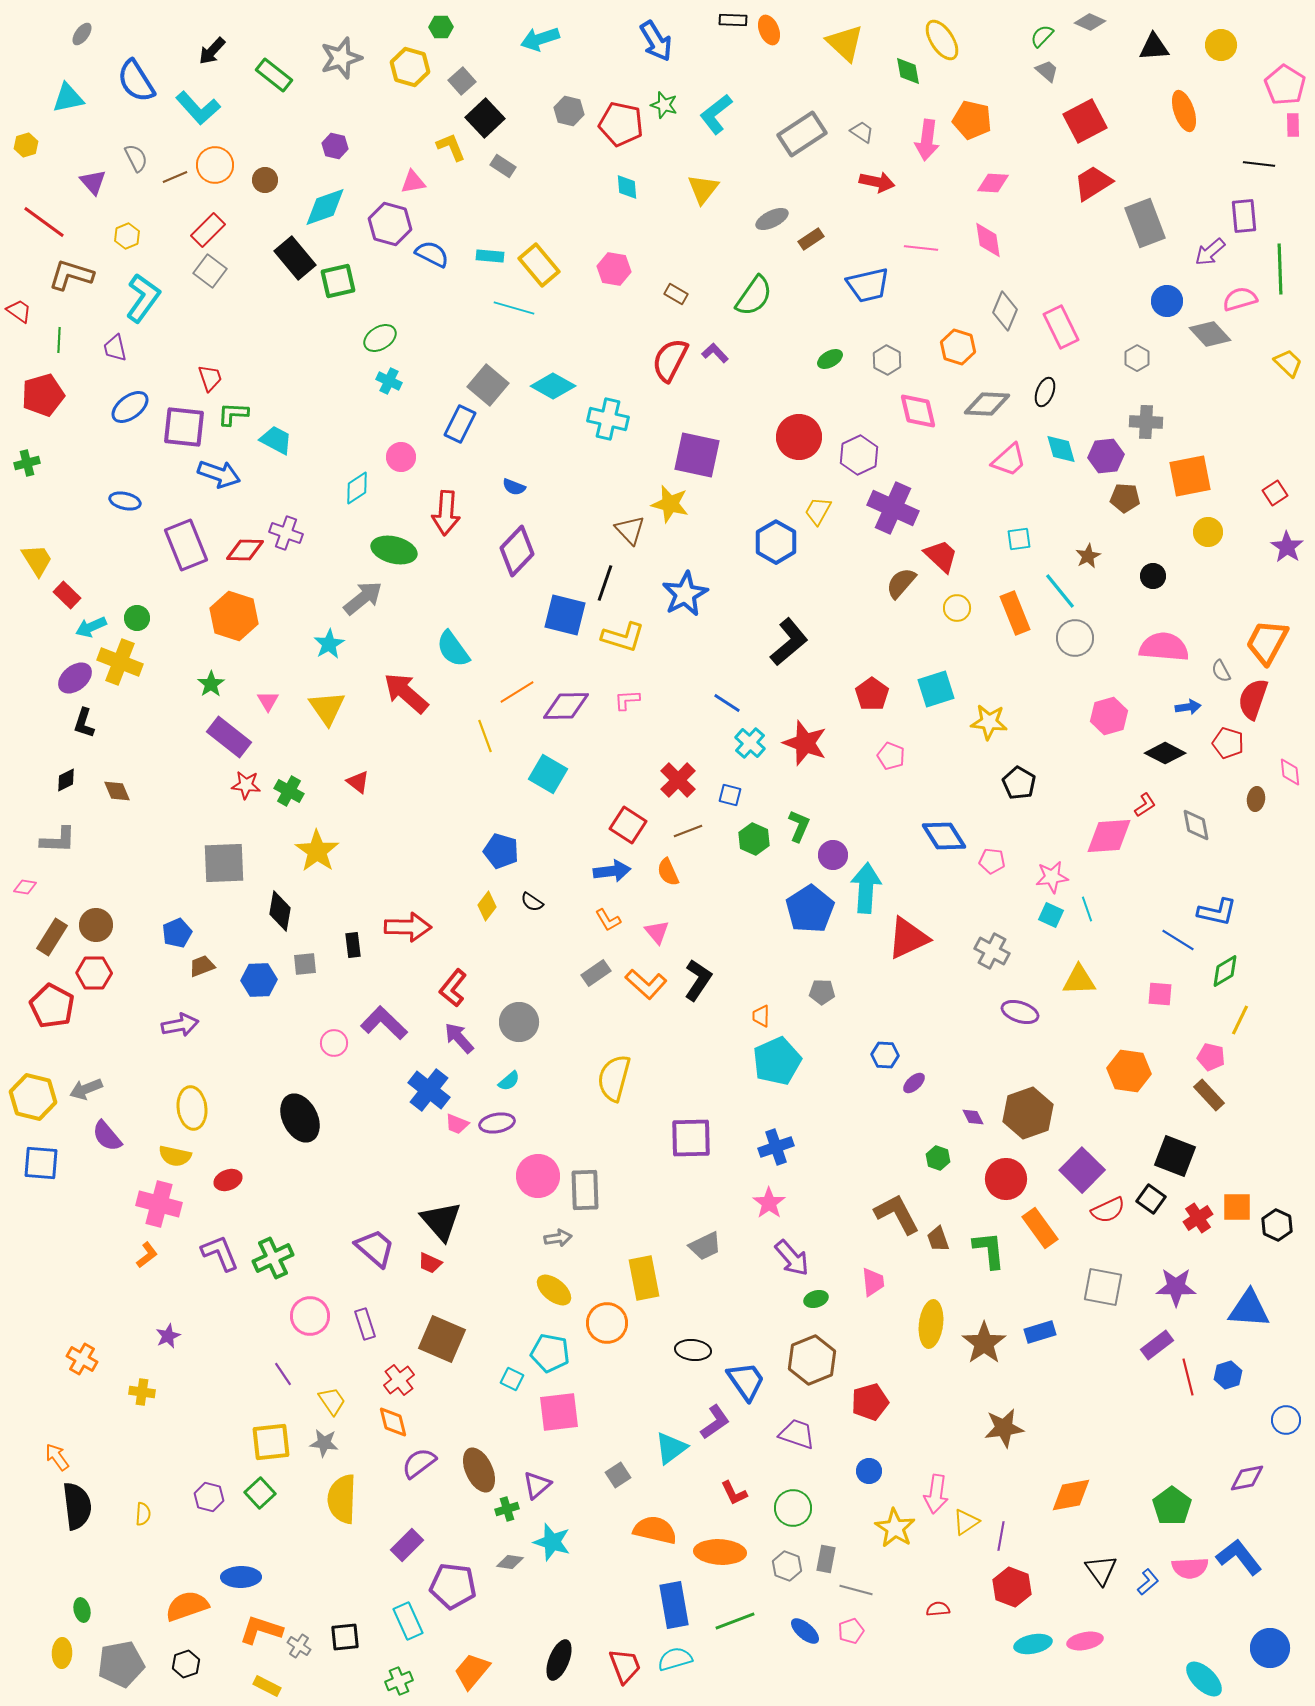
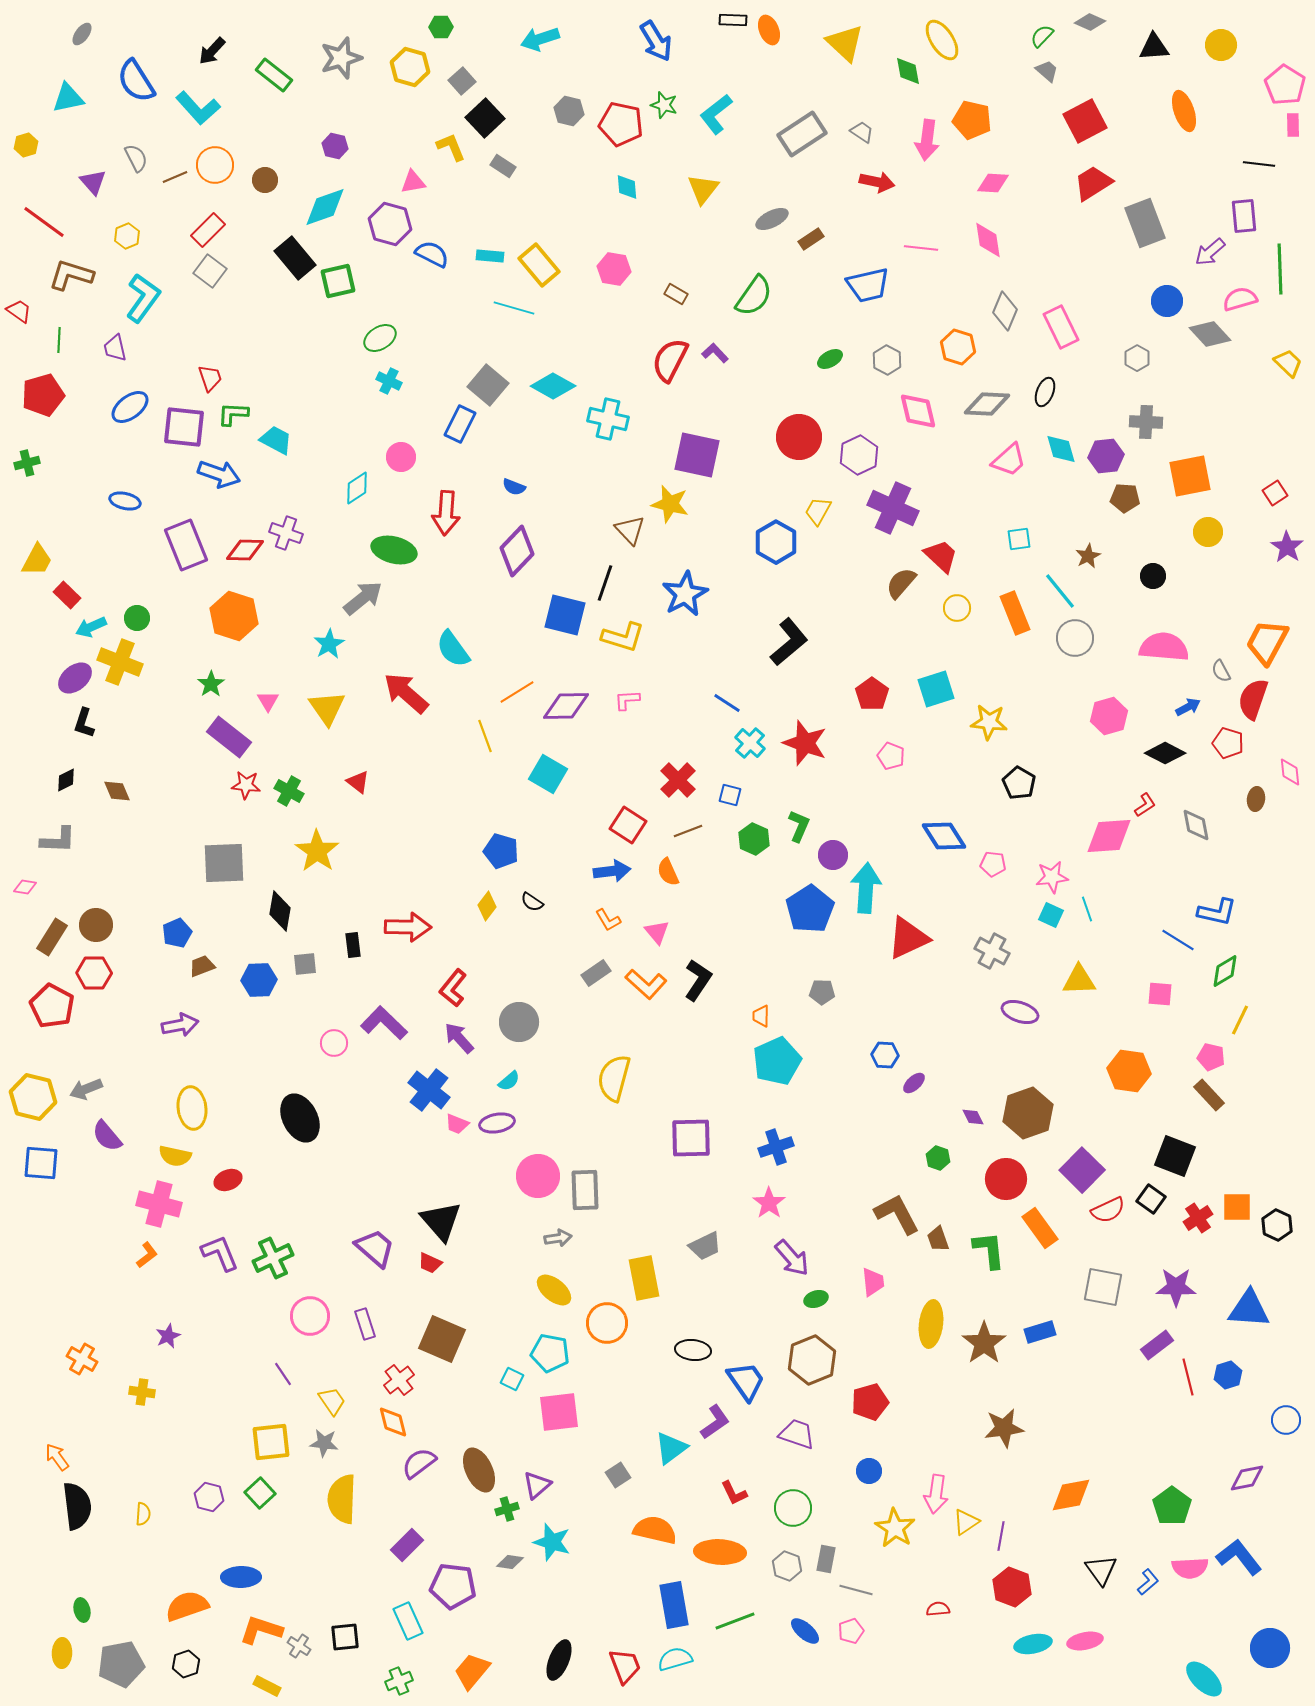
yellow trapezoid at (37, 560): rotated 60 degrees clockwise
blue arrow at (1188, 707): rotated 20 degrees counterclockwise
pink pentagon at (992, 861): moved 1 px right, 3 px down
